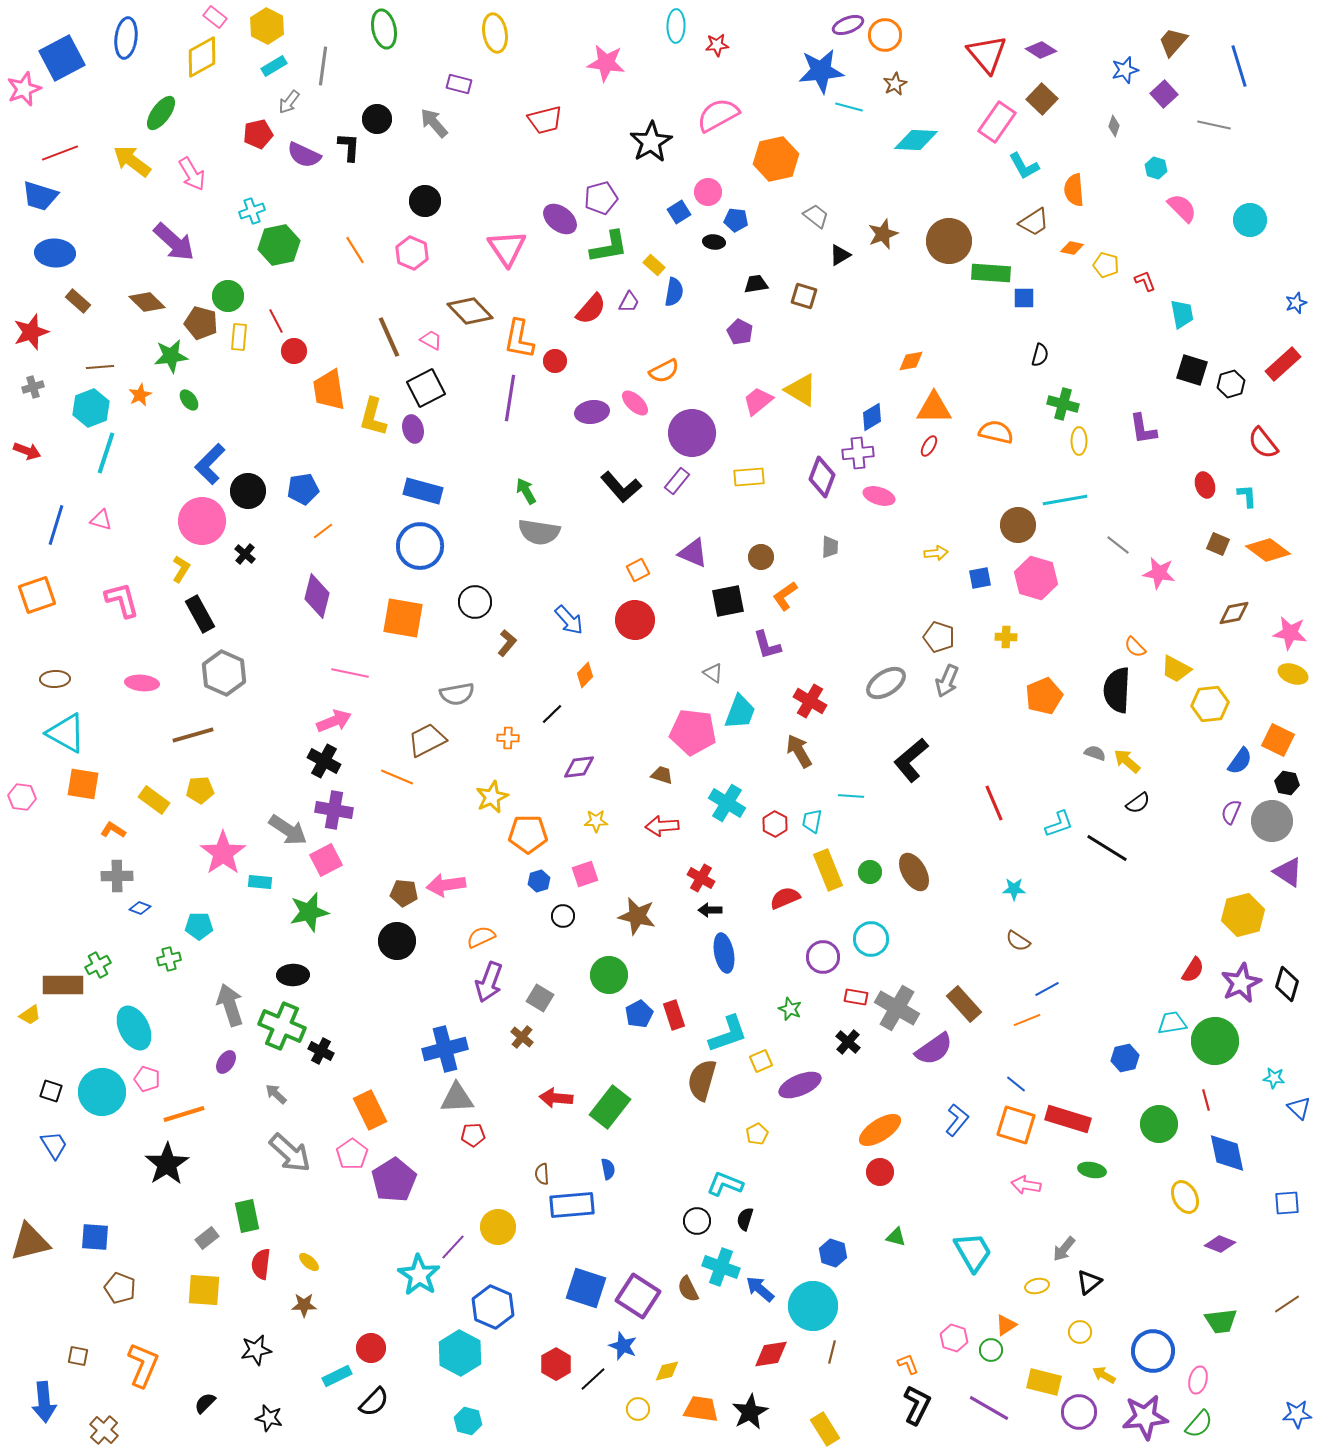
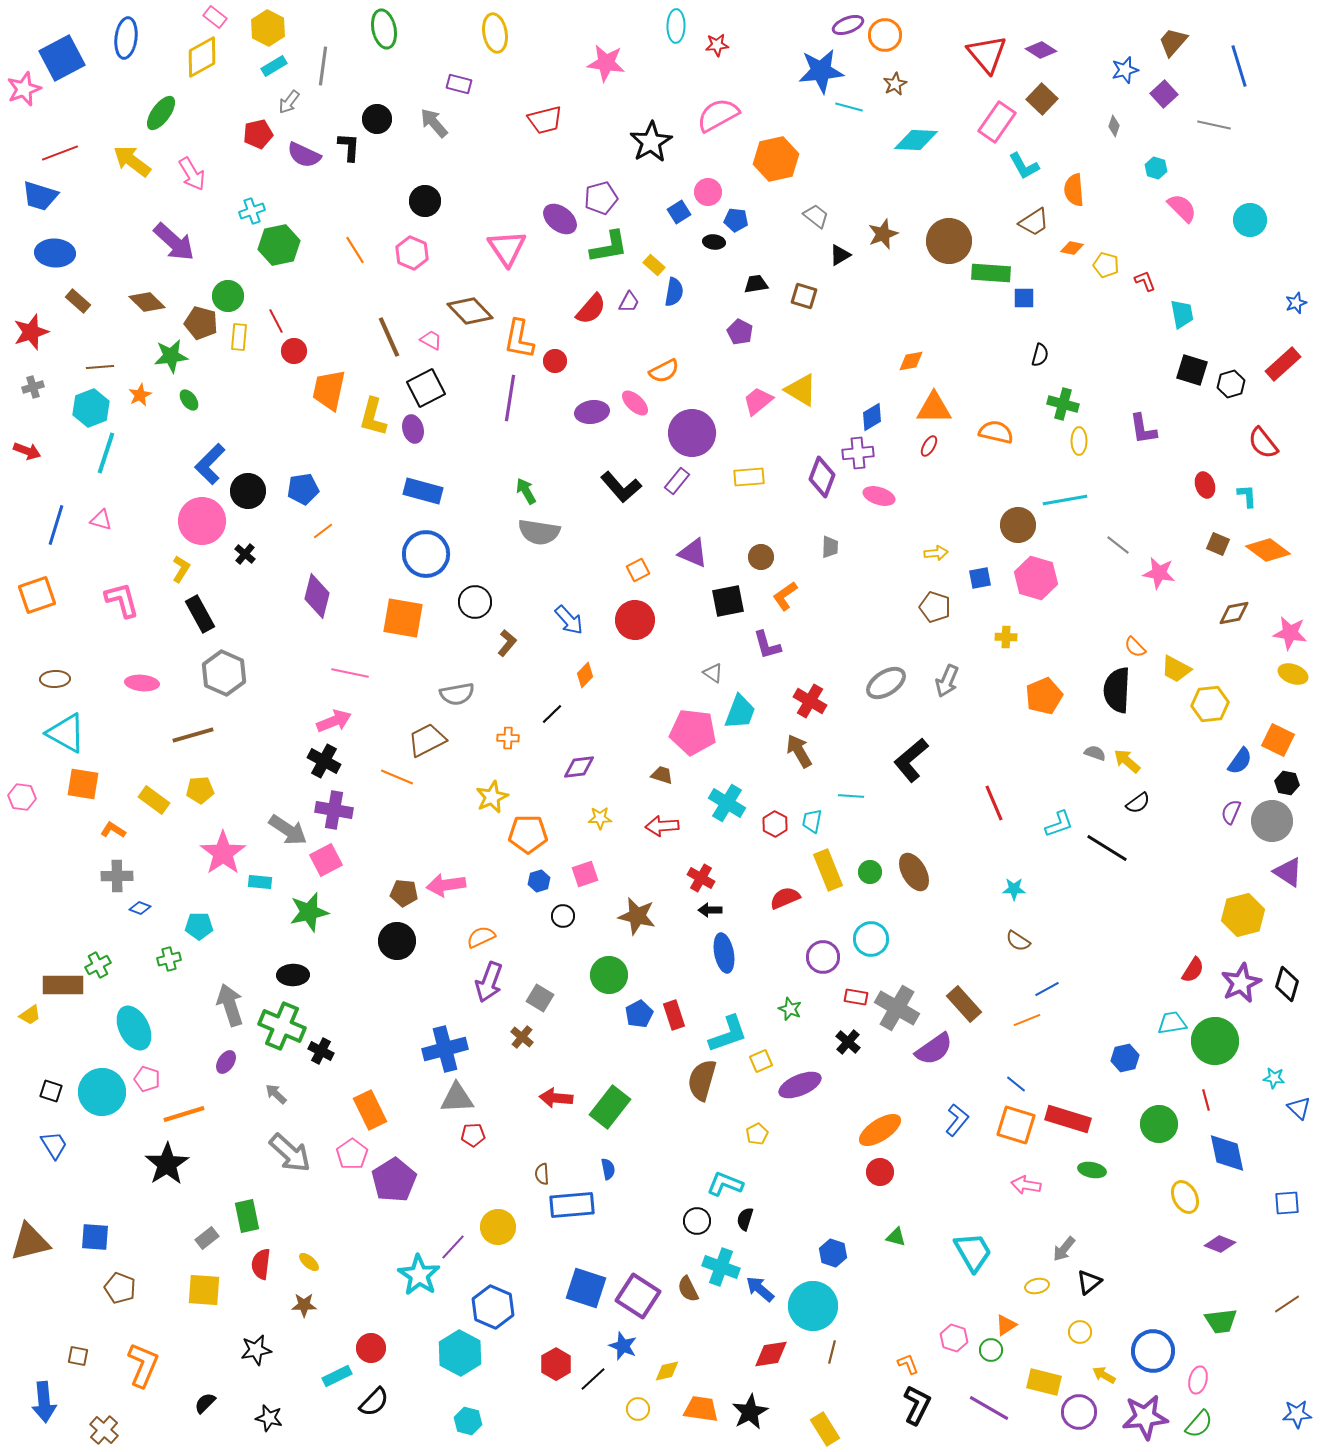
yellow hexagon at (267, 26): moved 1 px right, 2 px down
orange trapezoid at (329, 390): rotated 21 degrees clockwise
blue circle at (420, 546): moved 6 px right, 8 px down
brown pentagon at (939, 637): moved 4 px left, 30 px up
yellow star at (596, 821): moved 4 px right, 3 px up
